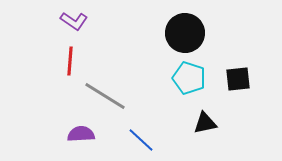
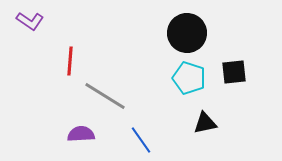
purple L-shape: moved 44 px left
black circle: moved 2 px right
black square: moved 4 px left, 7 px up
blue line: rotated 12 degrees clockwise
